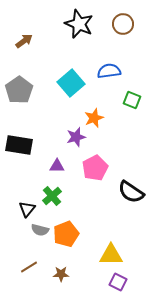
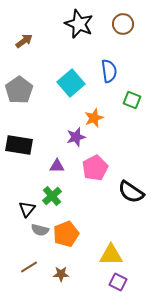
blue semicircle: rotated 90 degrees clockwise
